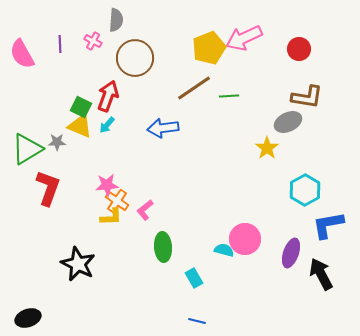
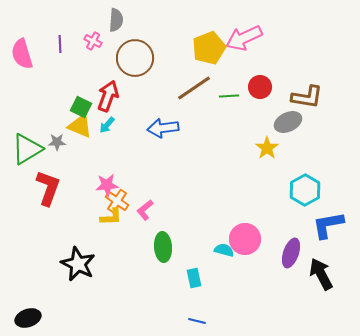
red circle: moved 39 px left, 38 px down
pink semicircle: rotated 12 degrees clockwise
cyan rectangle: rotated 18 degrees clockwise
